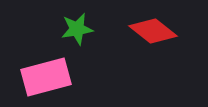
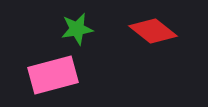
pink rectangle: moved 7 px right, 2 px up
